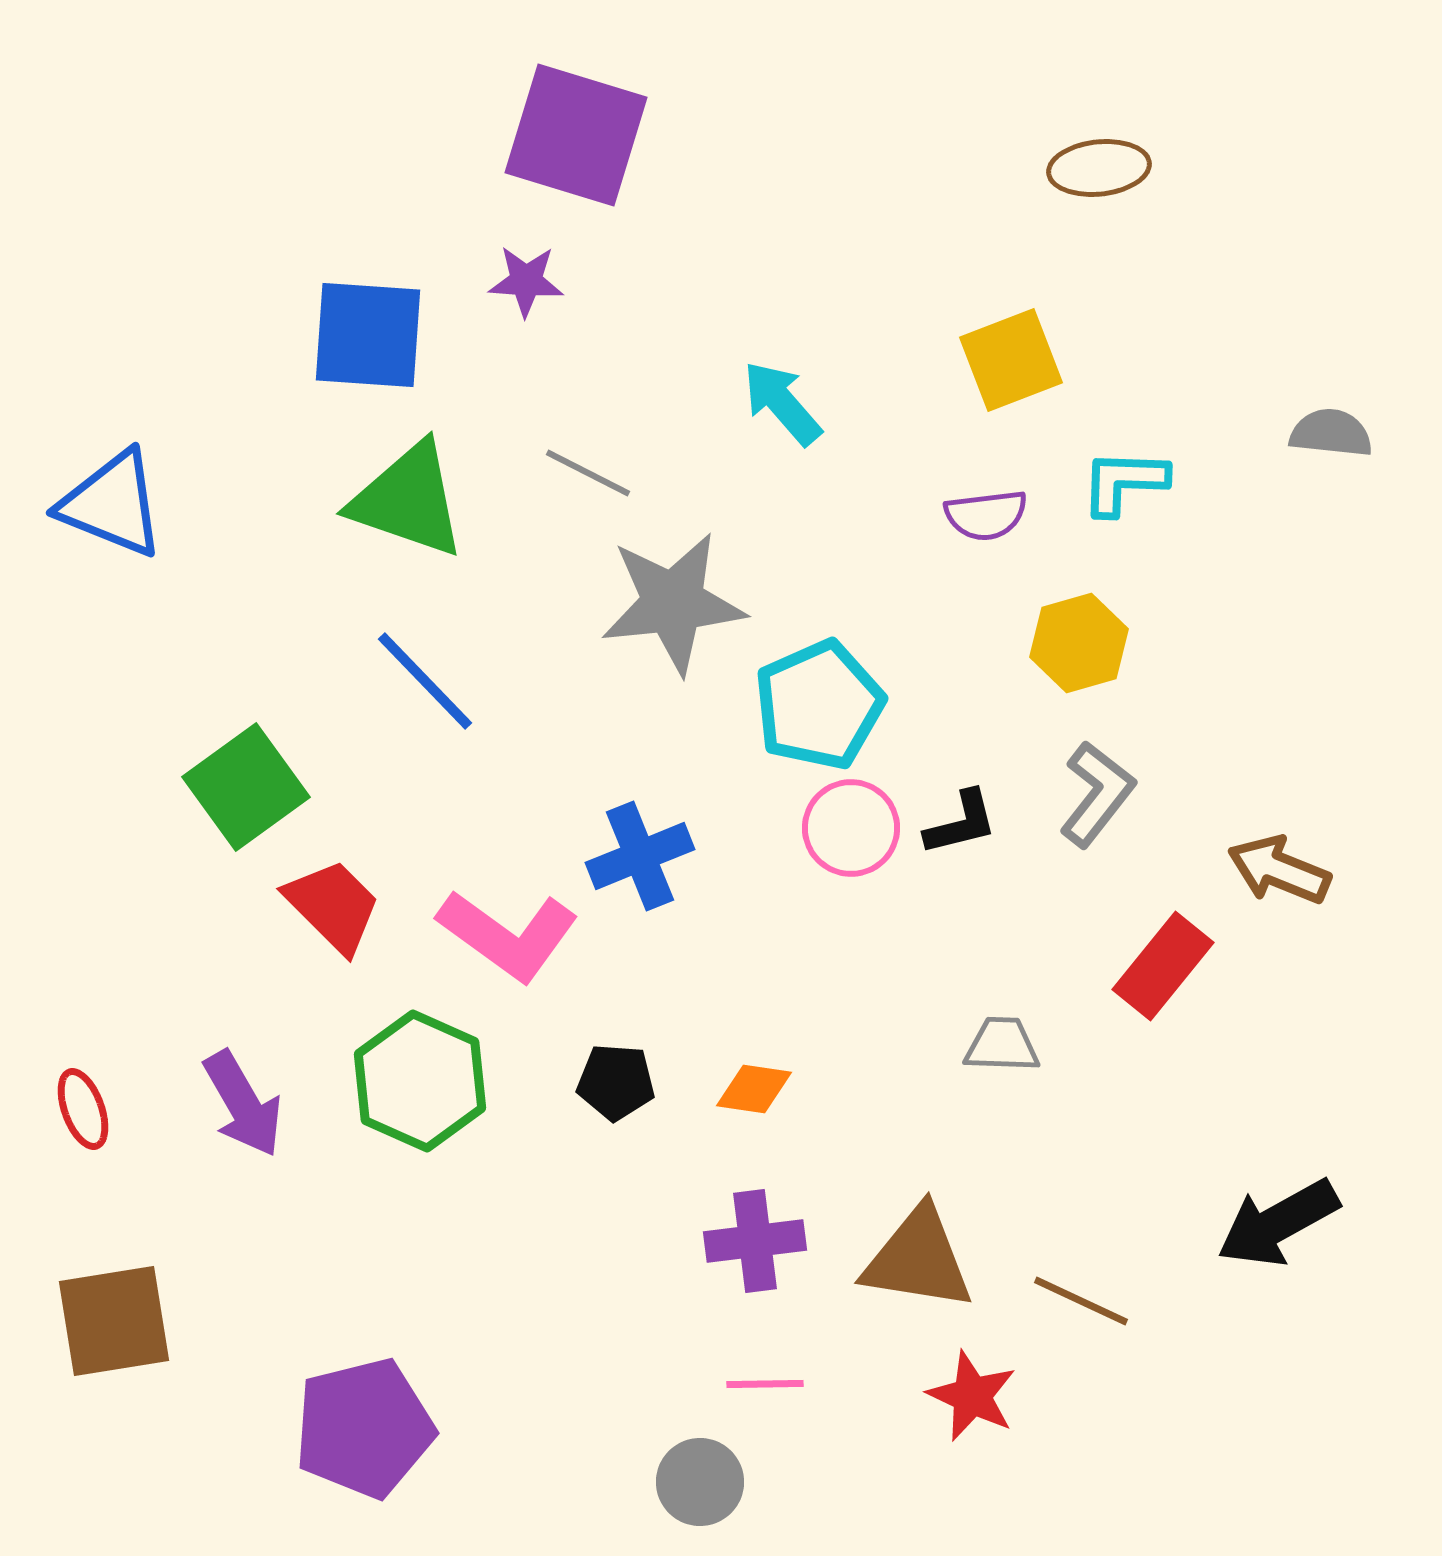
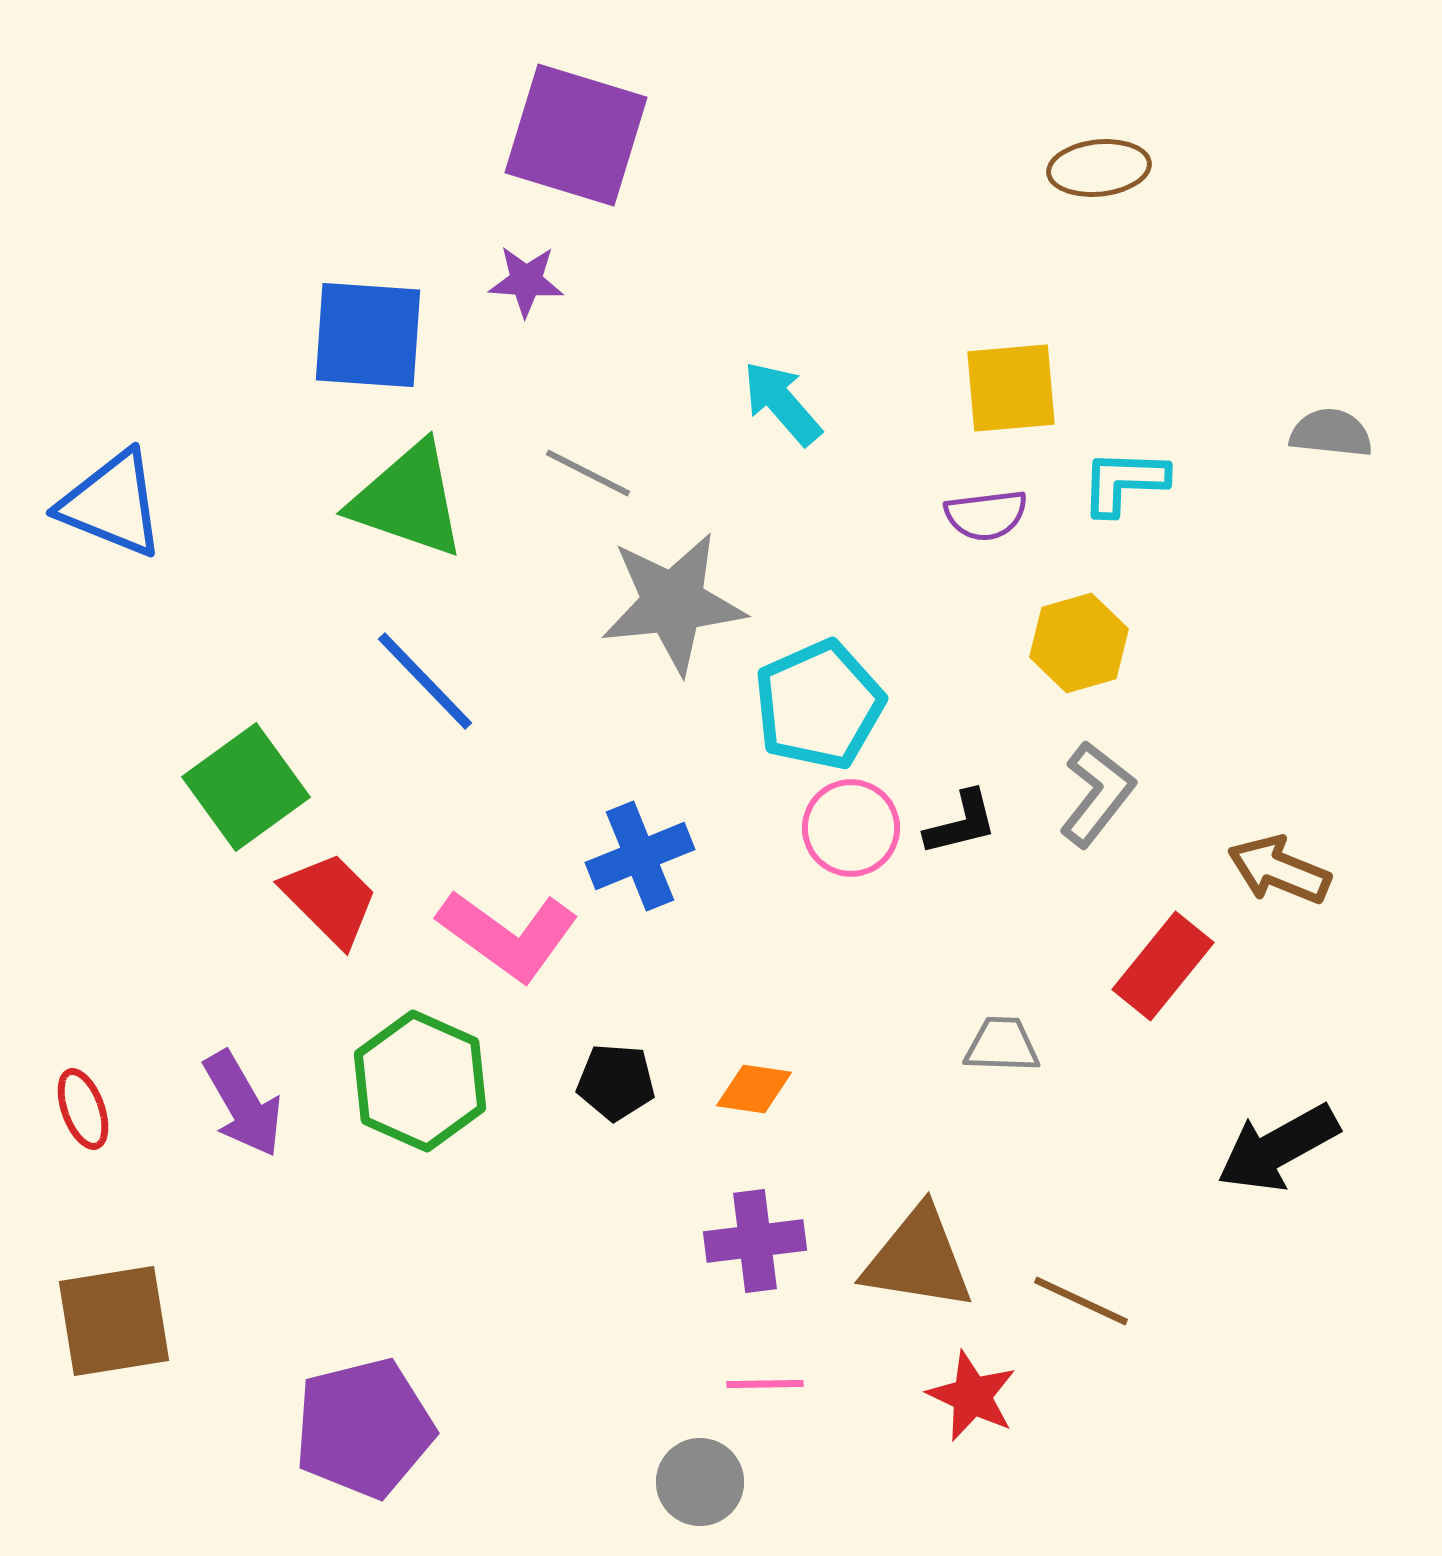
yellow square: moved 28 px down; rotated 16 degrees clockwise
red trapezoid: moved 3 px left, 7 px up
black arrow: moved 75 px up
